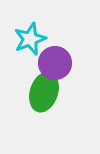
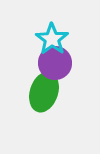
cyan star: moved 22 px right; rotated 16 degrees counterclockwise
